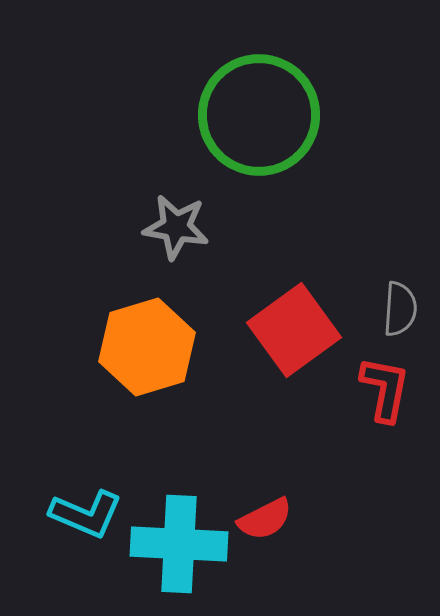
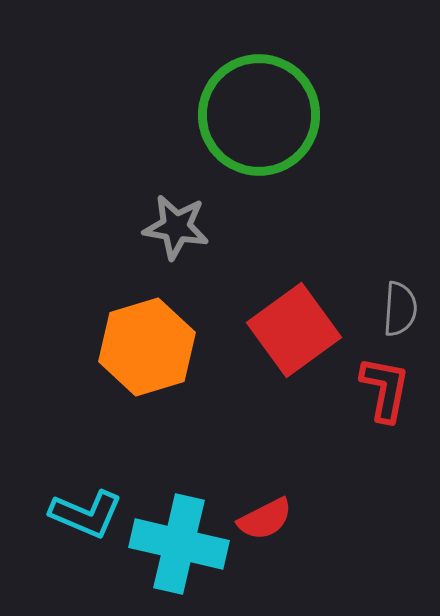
cyan cross: rotated 10 degrees clockwise
